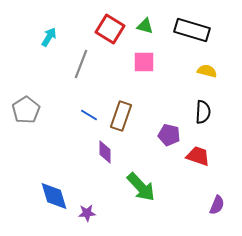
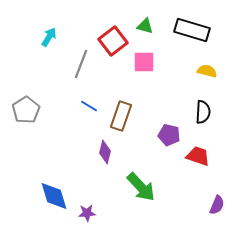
red square: moved 3 px right, 12 px down; rotated 20 degrees clockwise
blue line: moved 9 px up
purple diamond: rotated 15 degrees clockwise
